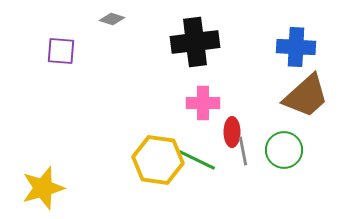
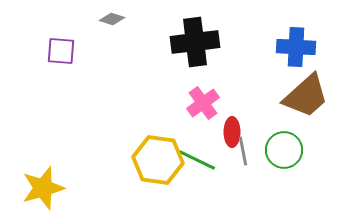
pink cross: rotated 36 degrees counterclockwise
